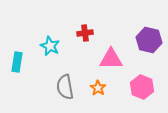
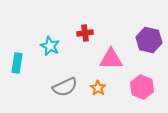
cyan rectangle: moved 1 px down
gray semicircle: rotated 105 degrees counterclockwise
